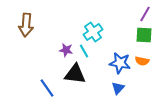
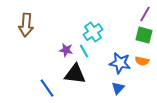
green square: rotated 12 degrees clockwise
